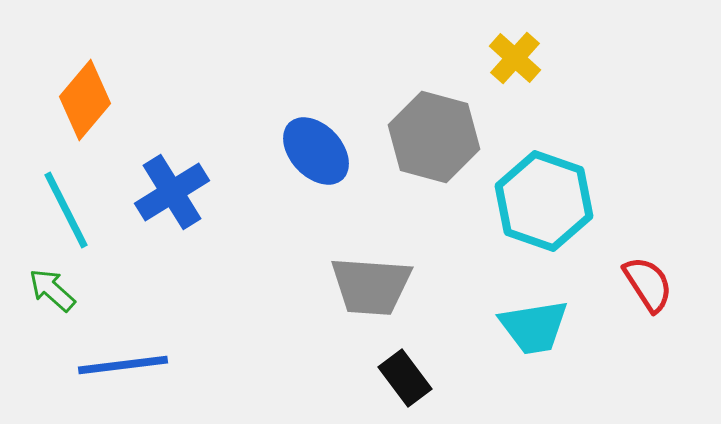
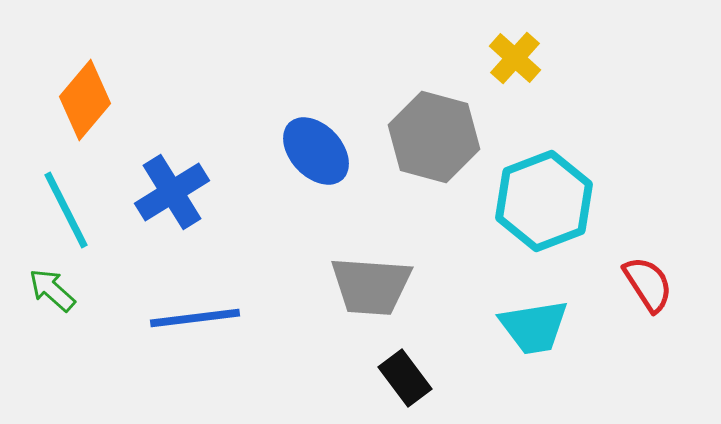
cyan hexagon: rotated 20 degrees clockwise
blue line: moved 72 px right, 47 px up
